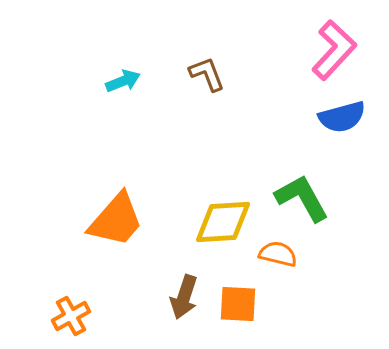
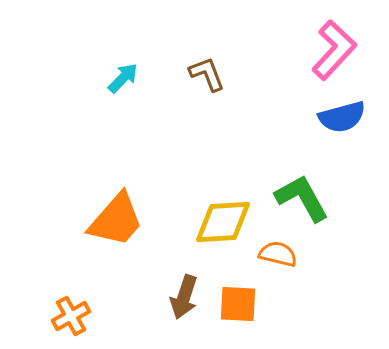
cyan arrow: moved 3 px up; rotated 24 degrees counterclockwise
